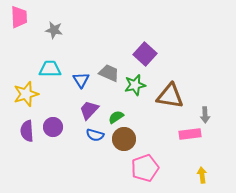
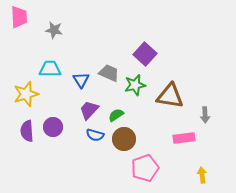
green semicircle: moved 2 px up
pink rectangle: moved 6 px left, 4 px down
